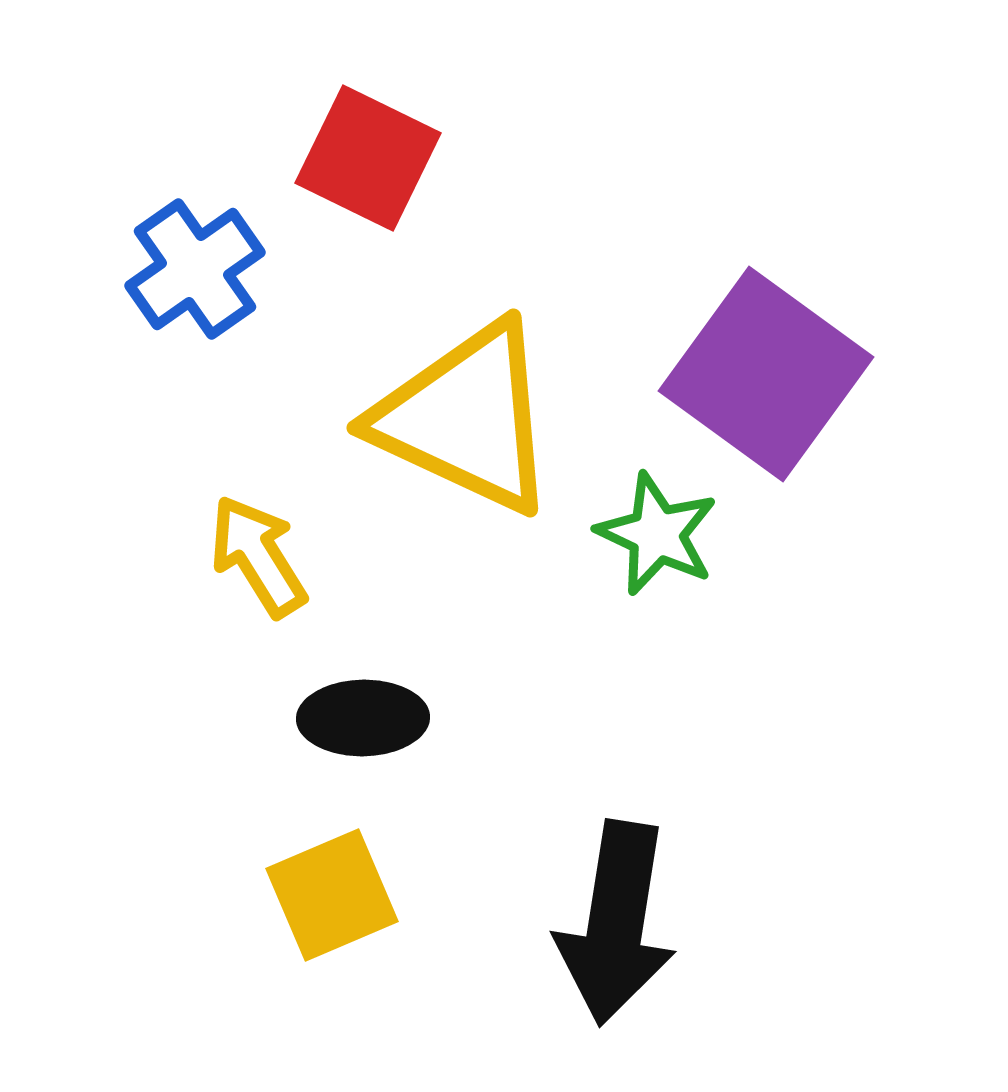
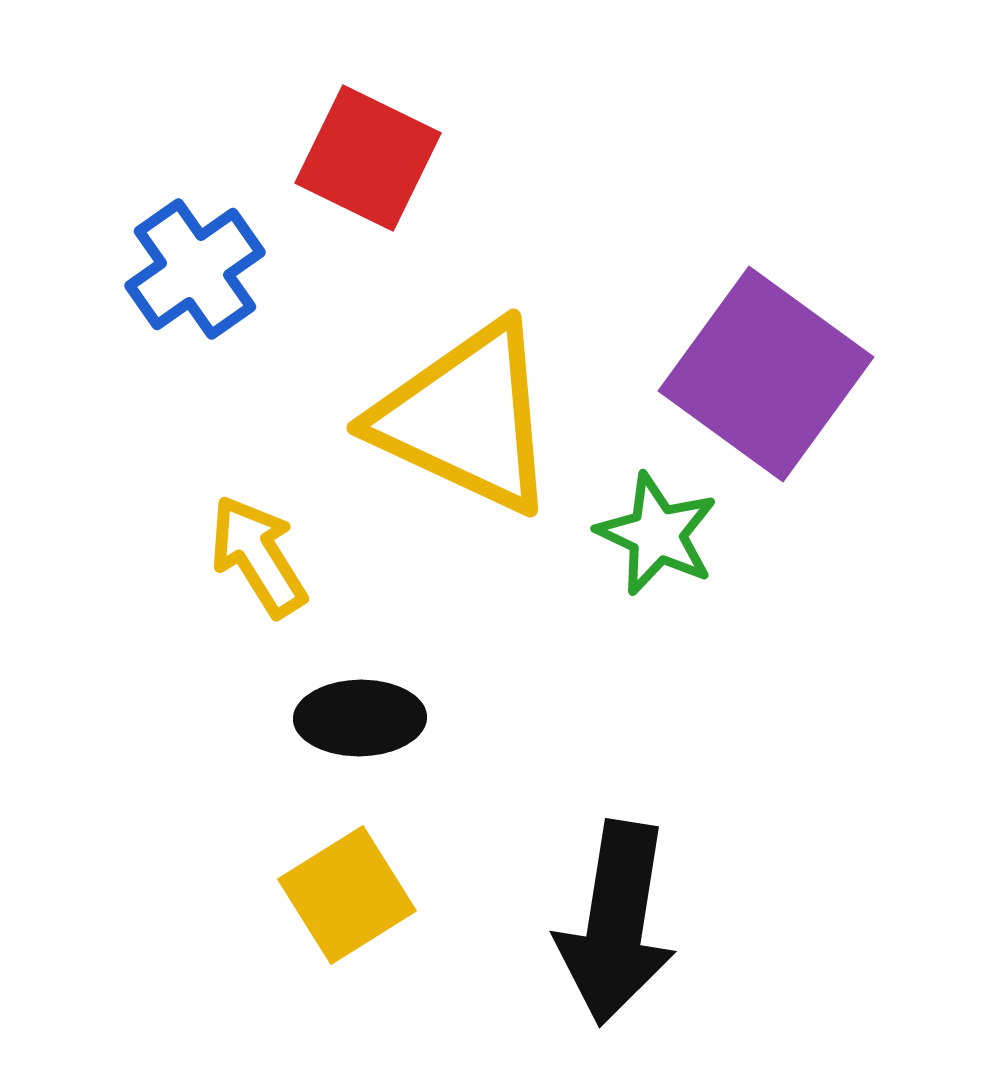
black ellipse: moved 3 px left
yellow square: moved 15 px right; rotated 9 degrees counterclockwise
